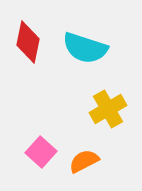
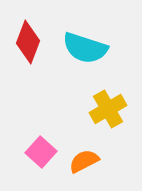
red diamond: rotated 9 degrees clockwise
